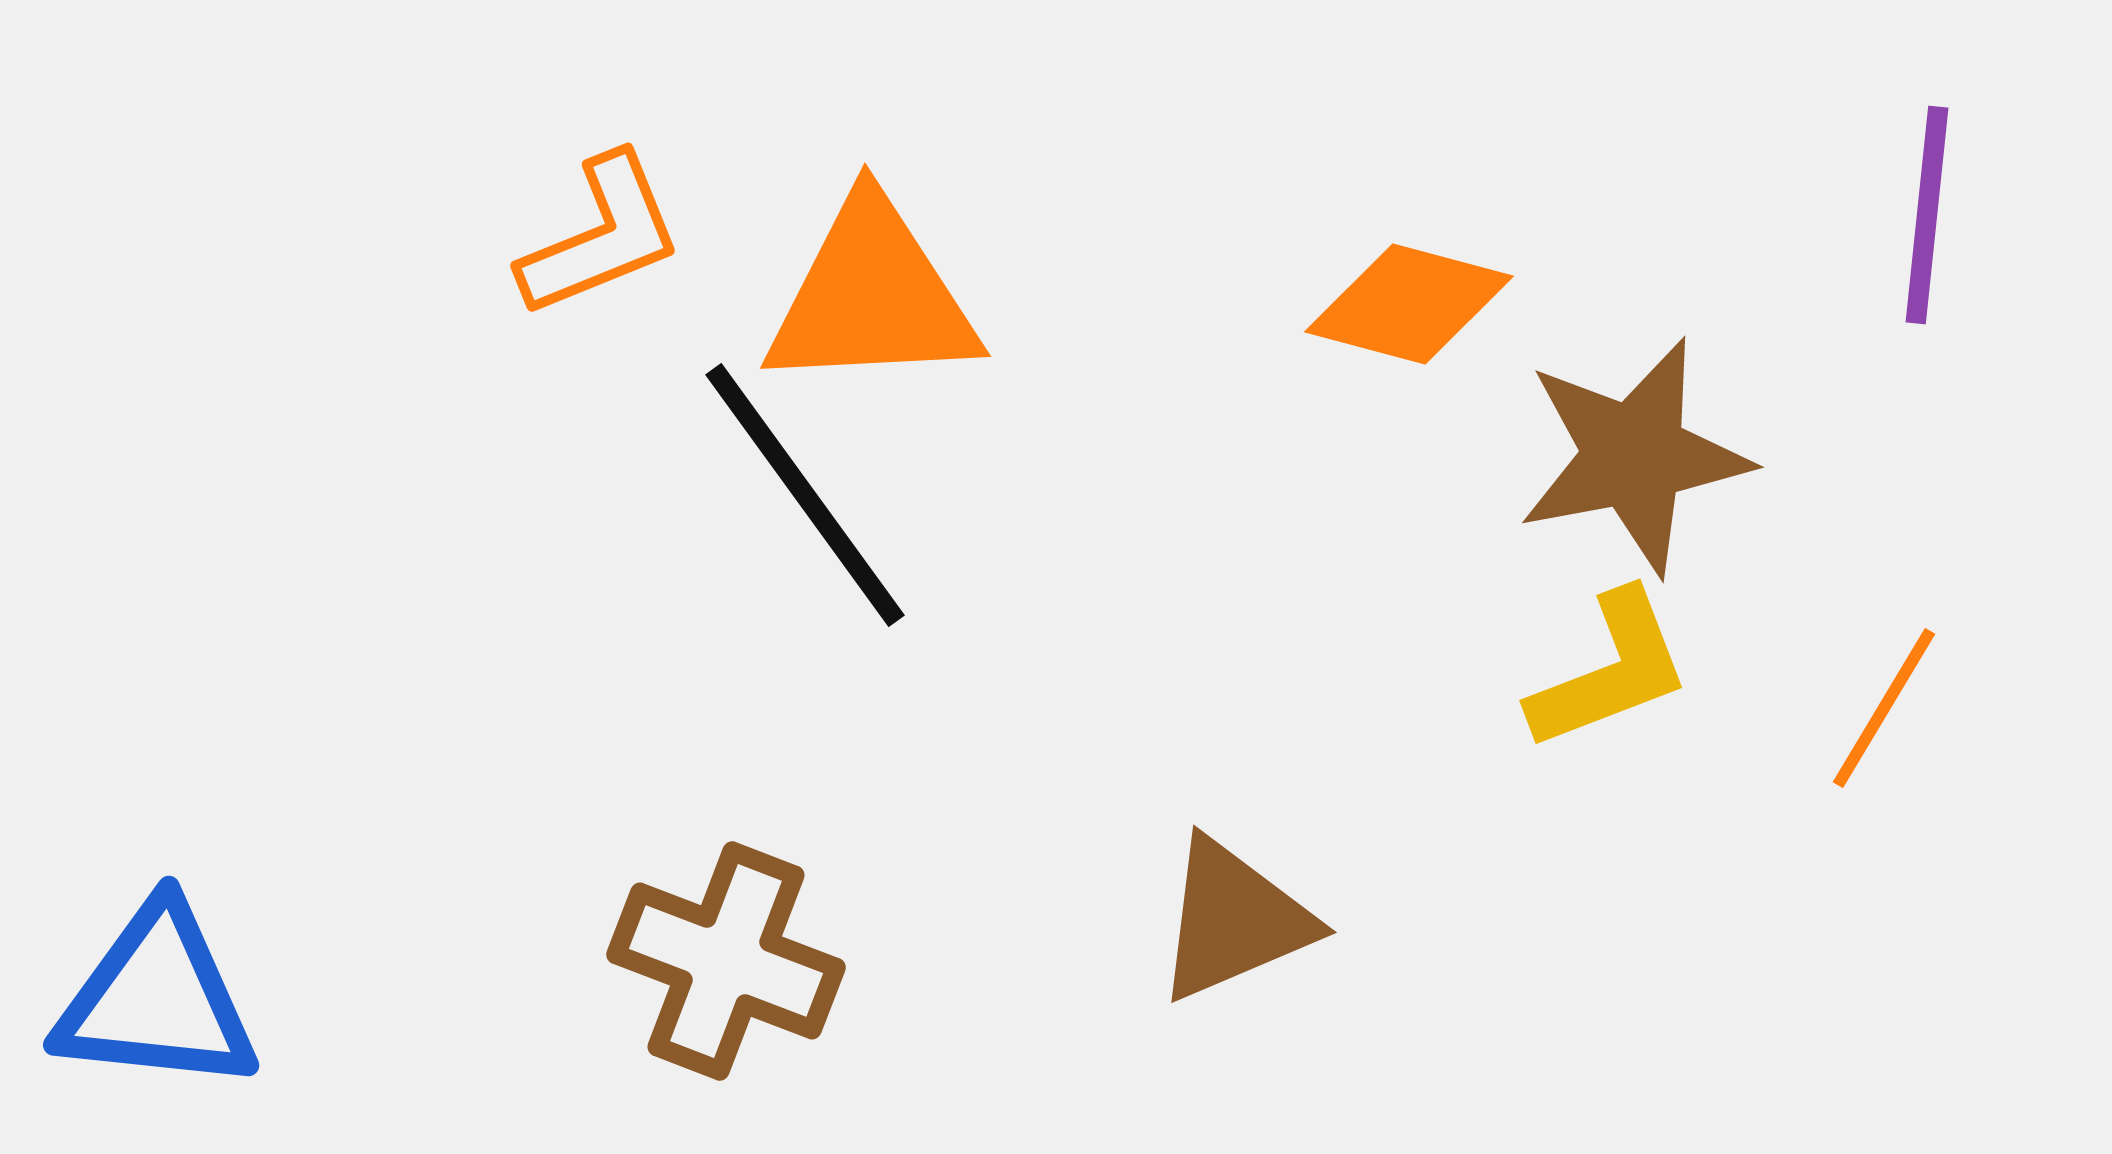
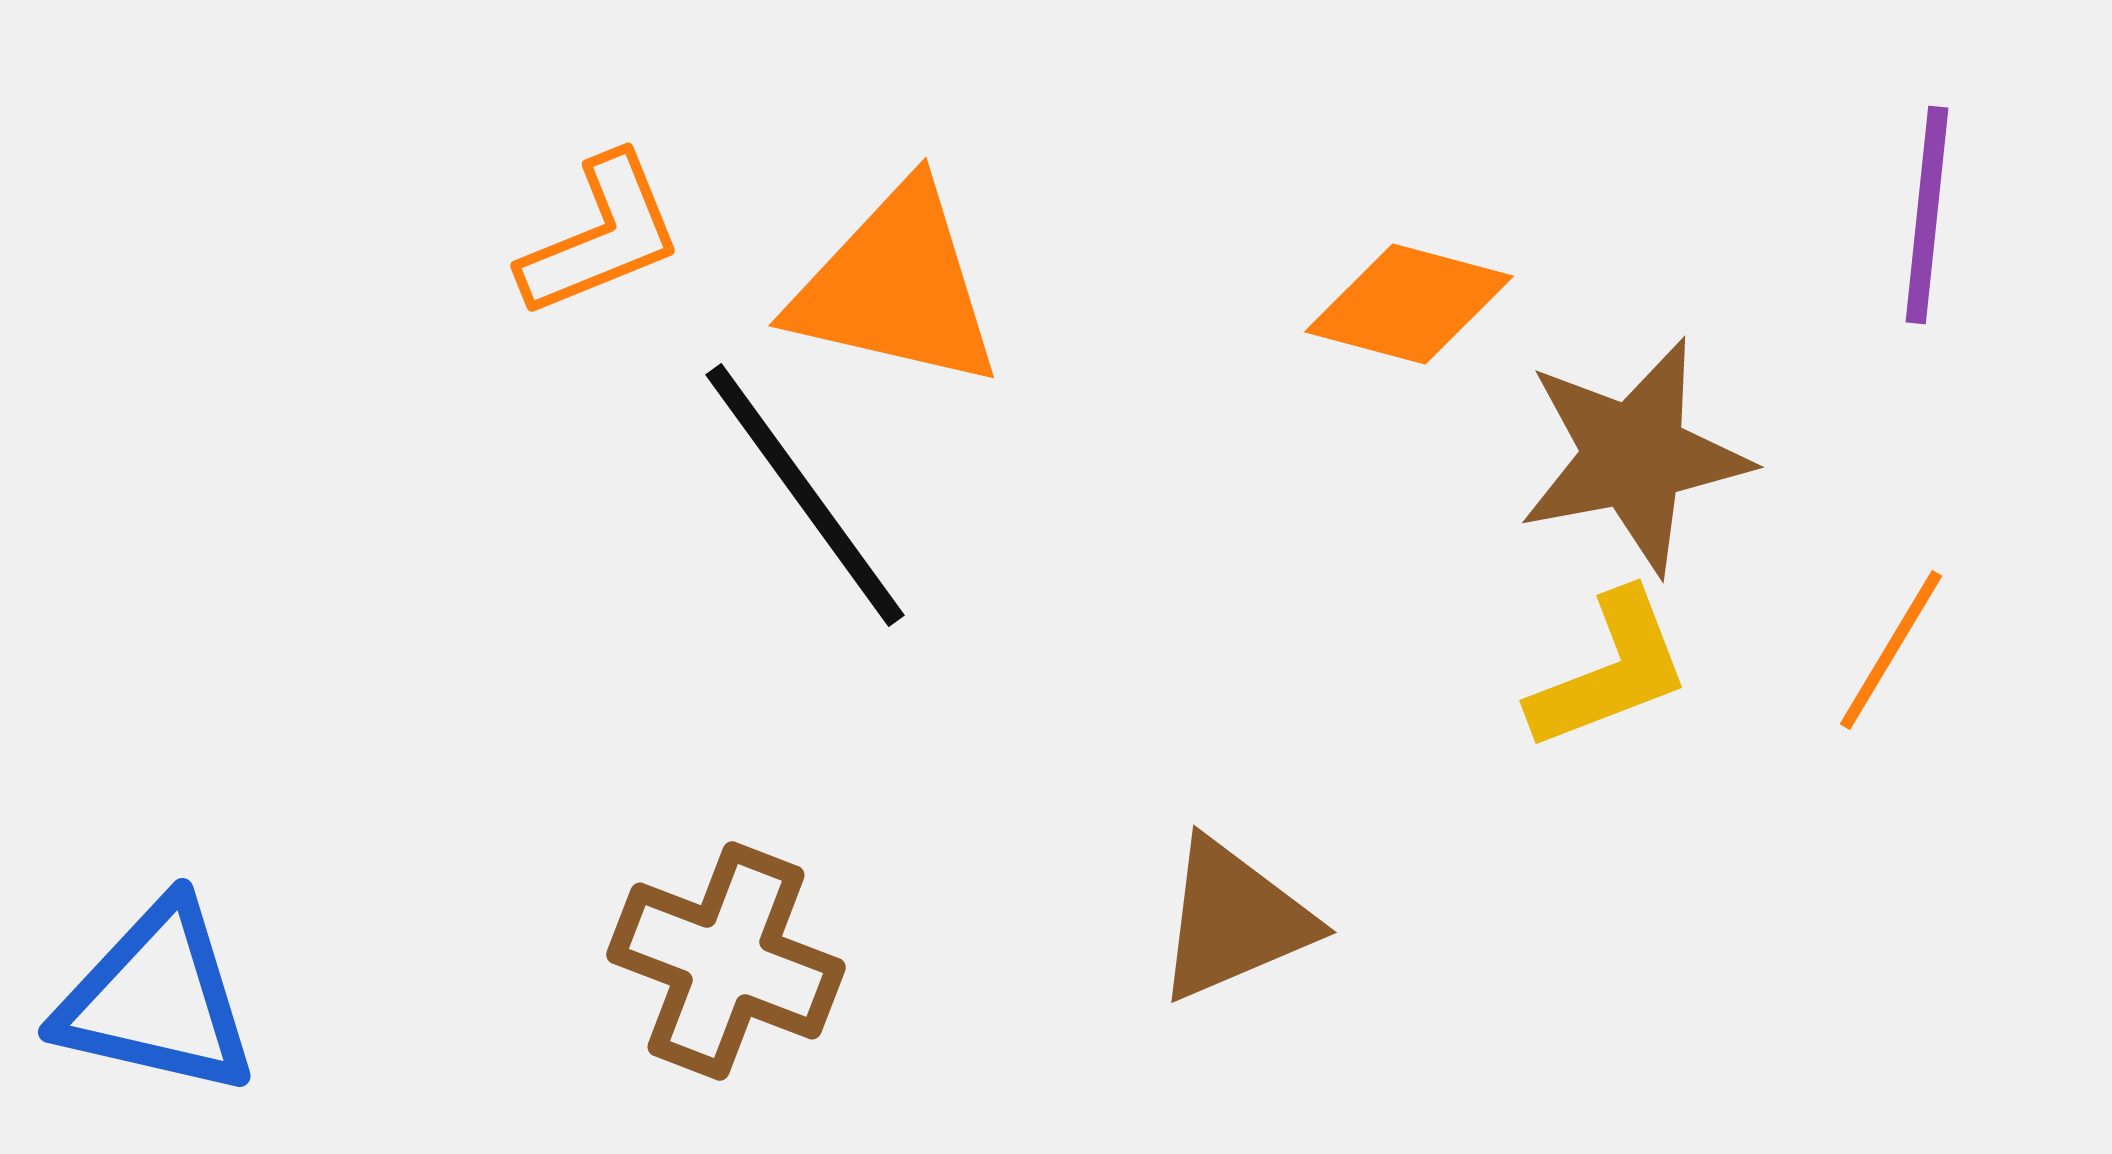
orange triangle: moved 24 px right, 9 px up; rotated 16 degrees clockwise
orange line: moved 7 px right, 58 px up
blue triangle: rotated 7 degrees clockwise
